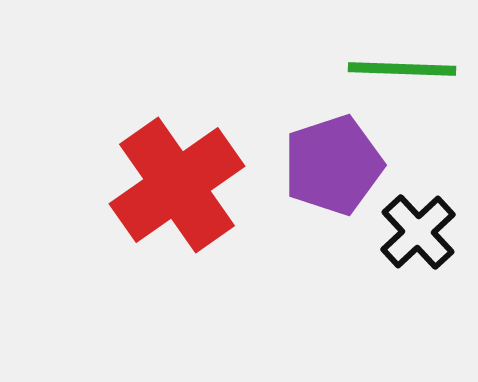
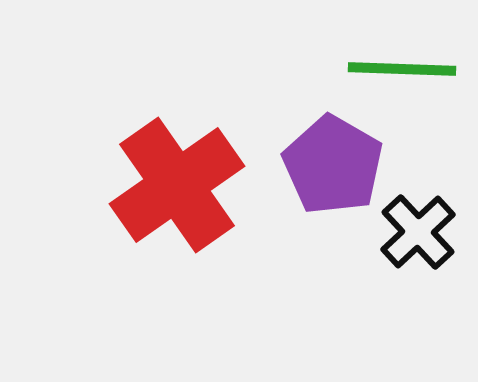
purple pentagon: rotated 24 degrees counterclockwise
